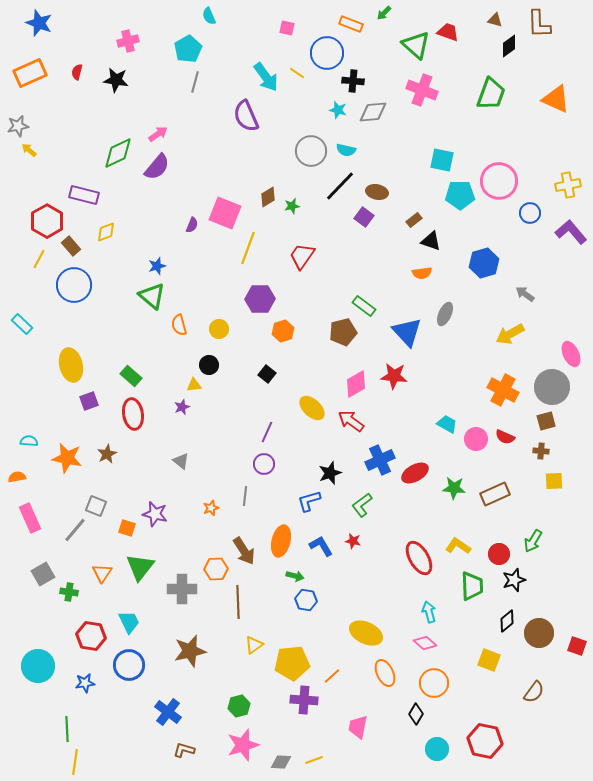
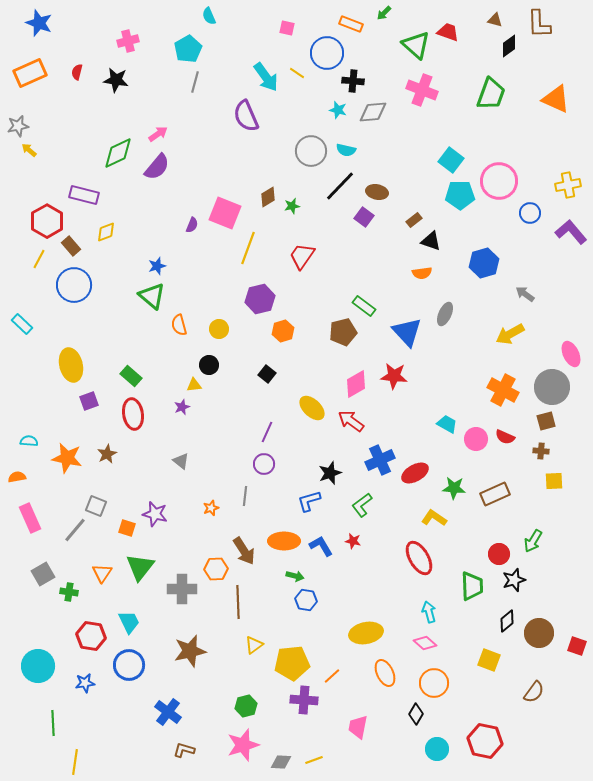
cyan square at (442, 160): moved 9 px right; rotated 25 degrees clockwise
purple hexagon at (260, 299): rotated 12 degrees counterclockwise
orange ellipse at (281, 541): moved 3 px right; rotated 76 degrees clockwise
yellow L-shape at (458, 546): moved 24 px left, 28 px up
yellow ellipse at (366, 633): rotated 36 degrees counterclockwise
green hexagon at (239, 706): moved 7 px right
green line at (67, 729): moved 14 px left, 6 px up
